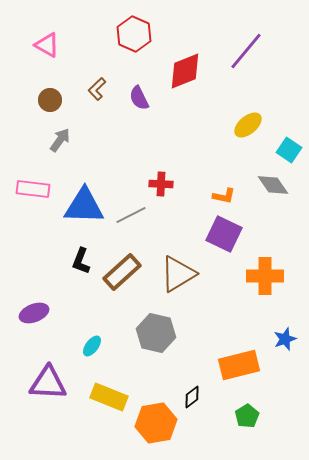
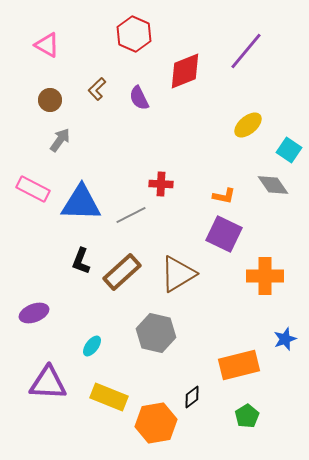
pink rectangle: rotated 20 degrees clockwise
blue triangle: moved 3 px left, 3 px up
